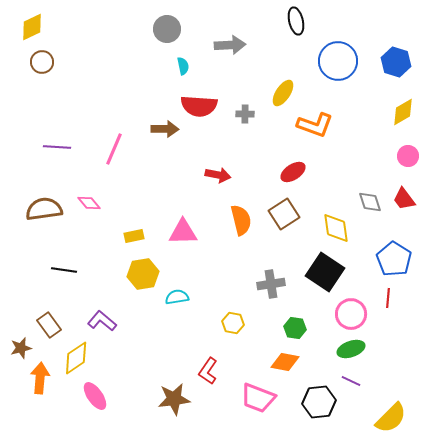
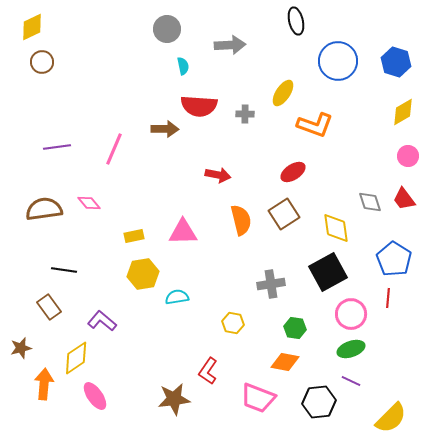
purple line at (57, 147): rotated 12 degrees counterclockwise
black square at (325, 272): moved 3 px right; rotated 27 degrees clockwise
brown rectangle at (49, 325): moved 18 px up
orange arrow at (40, 378): moved 4 px right, 6 px down
